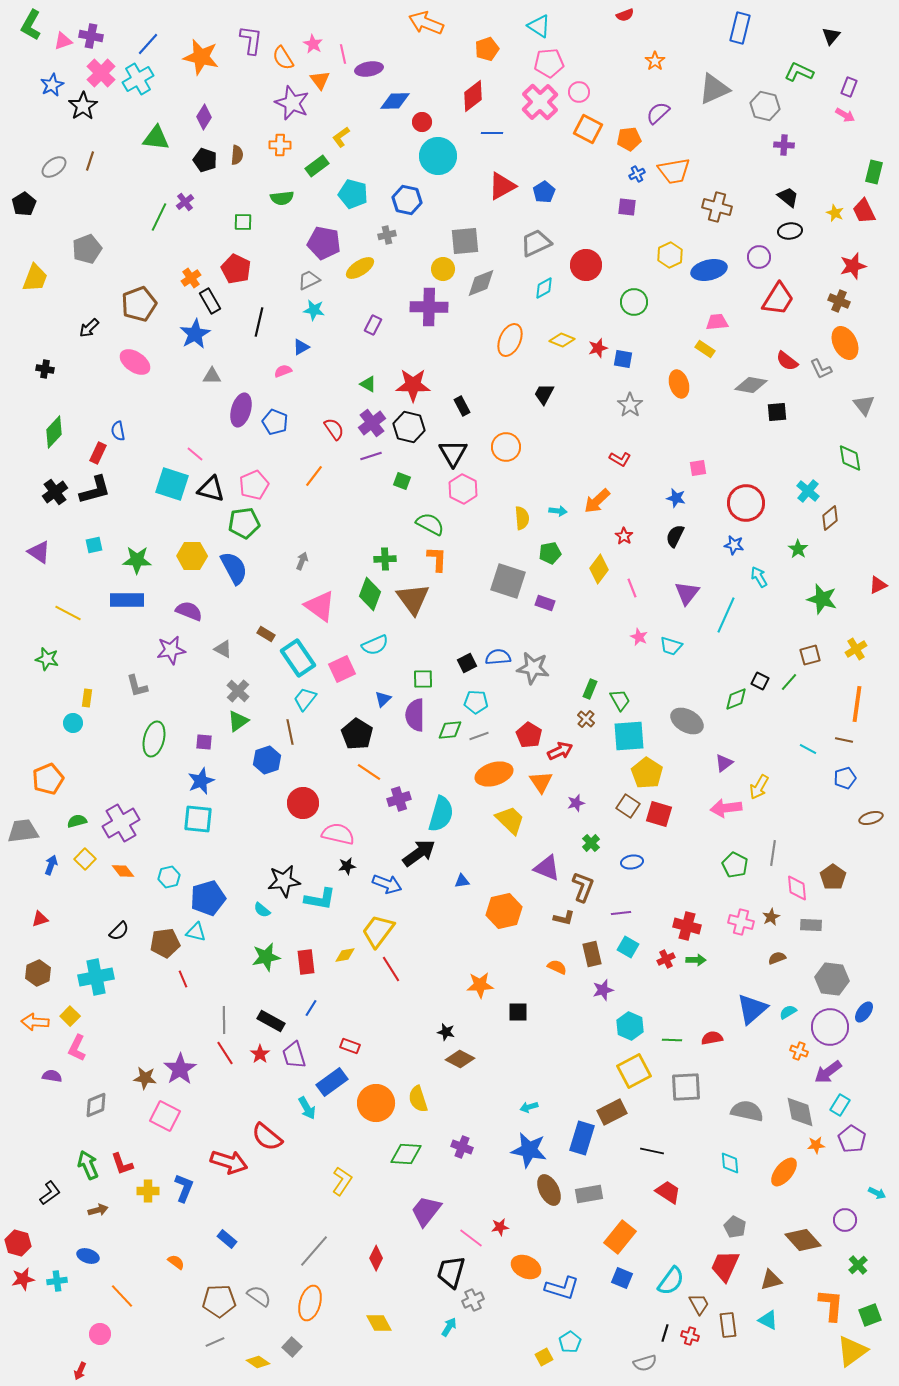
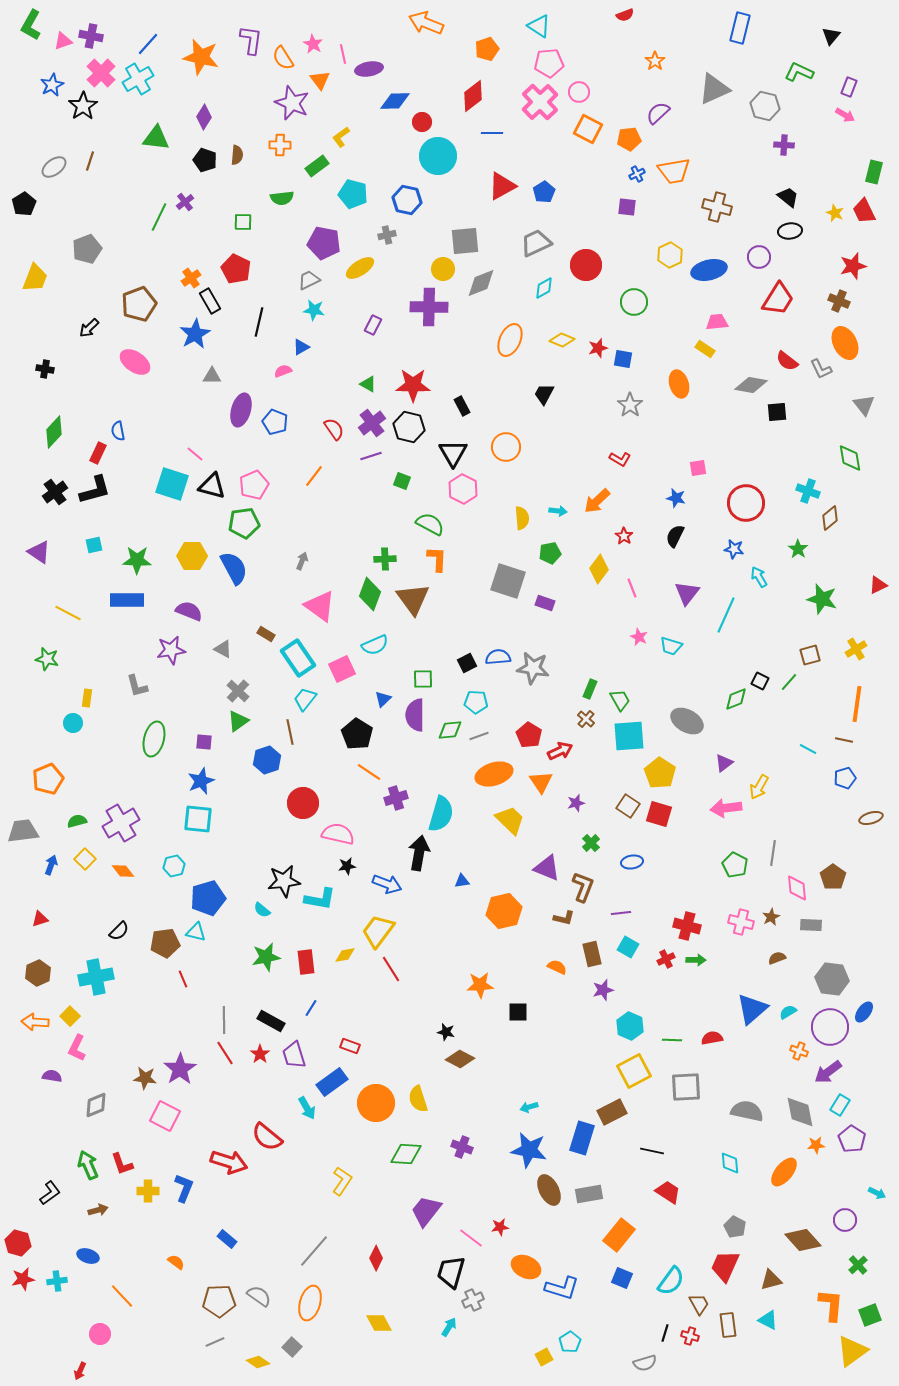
black triangle at (211, 489): moved 1 px right, 3 px up
cyan cross at (808, 491): rotated 20 degrees counterclockwise
blue star at (734, 545): moved 4 px down
yellow pentagon at (647, 773): moved 13 px right
purple cross at (399, 799): moved 3 px left, 1 px up
black arrow at (419, 853): rotated 44 degrees counterclockwise
cyan hexagon at (169, 877): moved 5 px right, 11 px up
orange rectangle at (620, 1237): moved 1 px left, 2 px up
